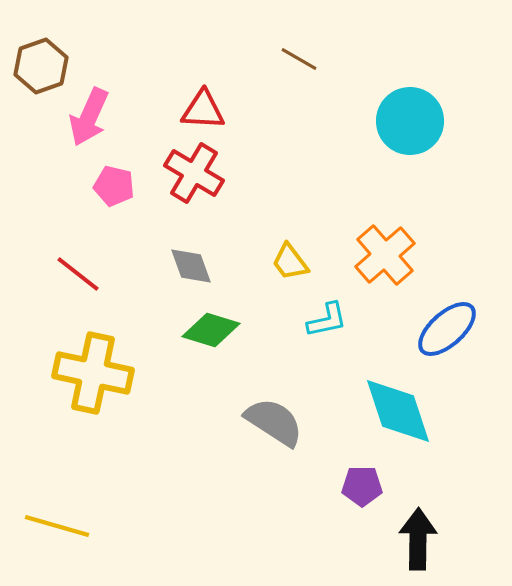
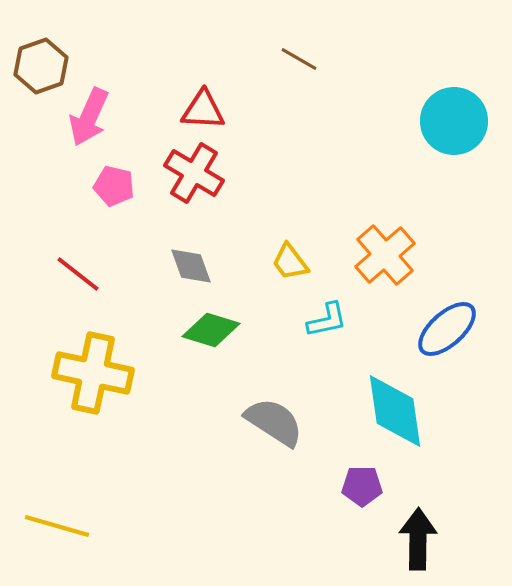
cyan circle: moved 44 px right
cyan diamond: moved 3 px left; rotated 10 degrees clockwise
